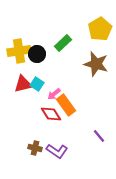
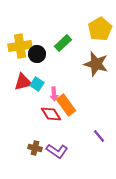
yellow cross: moved 1 px right, 5 px up
red triangle: moved 2 px up
pink arrow: rotated 56 degrees counterclockwise
